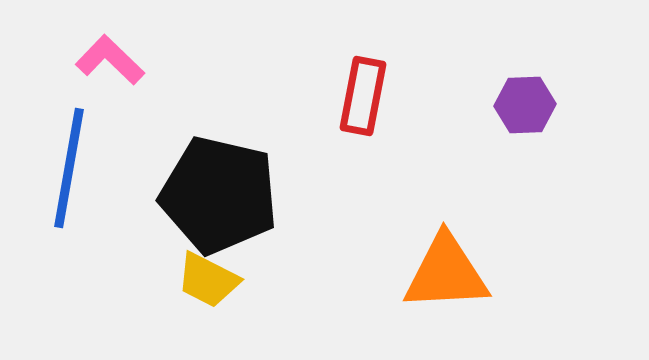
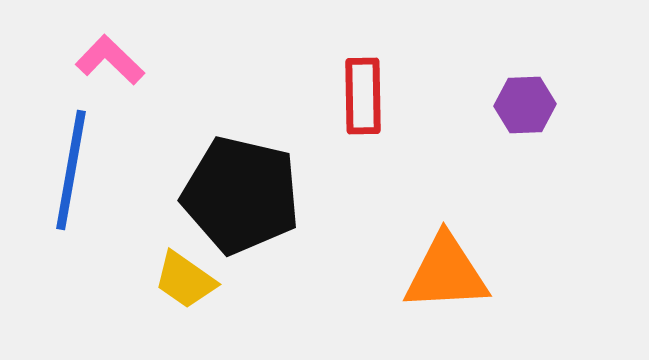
red rectangle: rotated 12 degrees counterclockwise
blue line: moved 2 px right, 2 px down
black pentagon: moved 22 px right
yellow trapezoid: moved 23 px left; rotated 8 degrees clockwise
